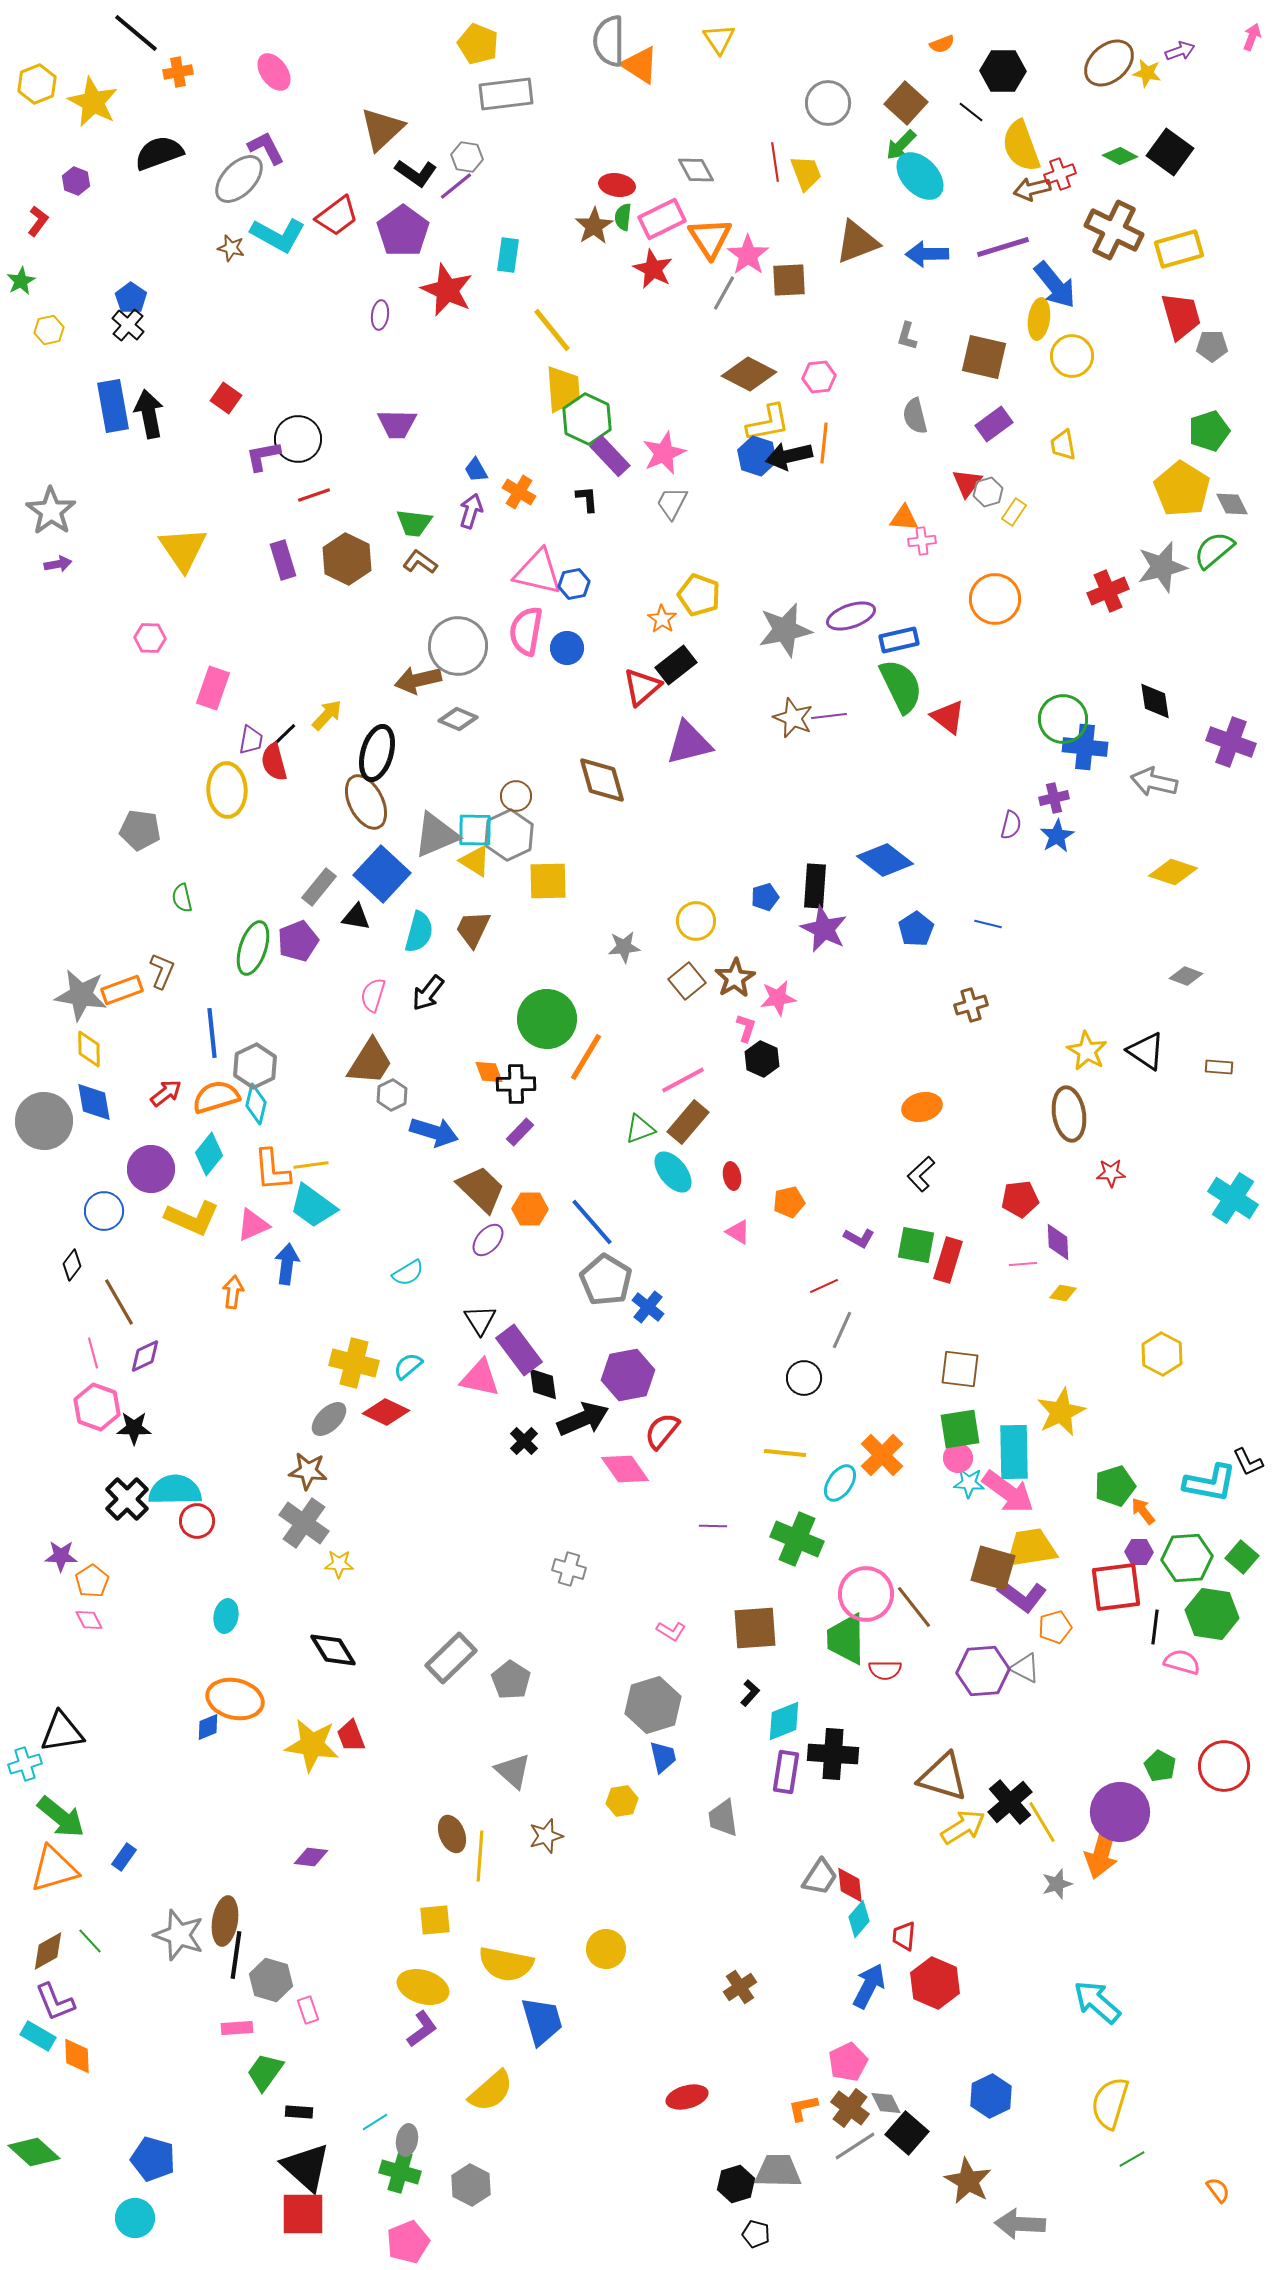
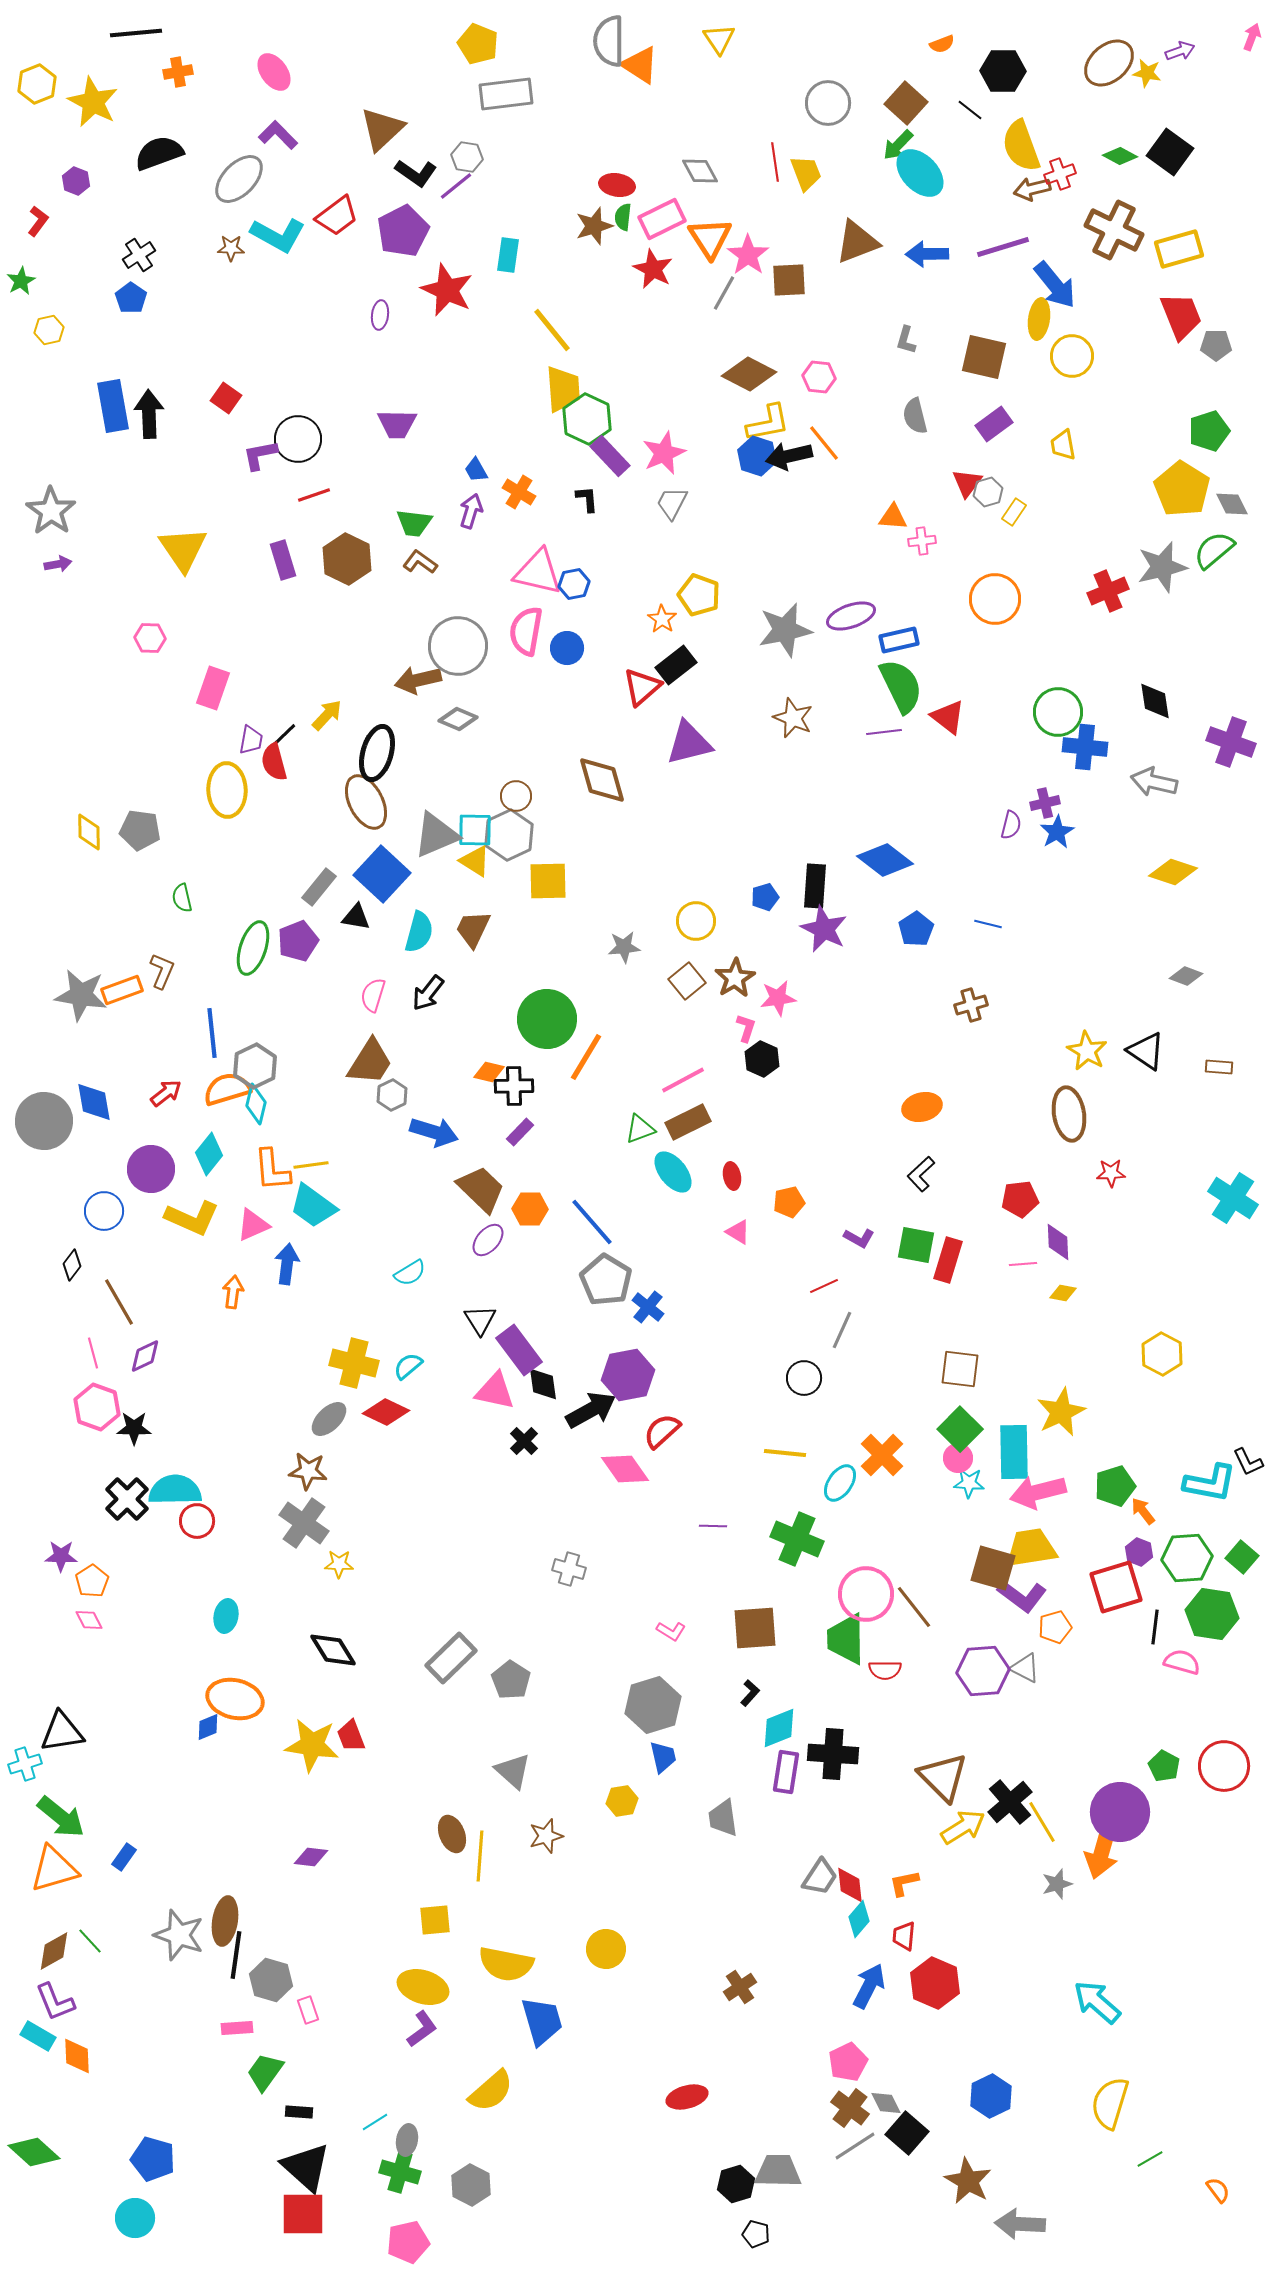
black line at (136, 33): rotated 45 degrees counterclockwise
black line at (971, 112): moved 1 px left, 2 px up
green arrow at (901, 145): moved 3 px left
purple L-shape at (266, 148): moved 12 px right, 13 px up; rotated 18 degrees counterclockwise
gray diamond at (696, 170): moved 4 px right, 1 px down
cyan ellipse at (920, 176): moved 3 px up
brown star at (594, 226): rotated 15 degrees clockwise
purple pentagon at (403, 231): rotated 9 degrees clockwise
brown star at (231, 248): rotated 12 degrees counterclockwise
red trapezoid at (1181, 316): rotated 6 degrees counterclockwise
black cross at (128, 325): moved 11 px right, 70 px up; rotated 16 degrees clockwise
gray L-shape at (907, 336): moved 1 px left, 4 px down
gray pentagon at (1212, 346): moved 4 px right, 1 px up
pink hexagon at (819, 377): rotated 12 degrees clockwise
black arrow at (149, 414): rotated 9 degrees clockwise
orange line at (824, 443): rotated 45 degrees counterclockwise
purple L-shape at (263, 456): moved 3 px left, 1 px up
orange triangle at (904, 518): moved 11 px left, 1 px up
purple line at (829, 716): moved 55 px right, 16 px down
green circle at (1063, 719): moved 5 px left, 7 px up
purple cross at (1054, 798): moved 9 px left, 5 px down
blue star at (1057, 836): moved 4 px up
yellow diamond at (89, 1049): moved 217 px up
orange diamond at (489, 1072): rotated 56 degrees counterclockwise
black cross at (516, 1084): moved 2 px left, 2 px down
orange semicircle at (216, 1097): moved 11 px right, 8 px up
brown rectangle at (688, 1122): rotated 24 degrees clockwise
cyan semicircle at (408, 1273): moved 2 px right
pink triangle at (480, 1378): moved 15 px right, 13 px down
black arrow at (583, 1419): moved 8 px right, 9 px up; rotated 6 degrees counterclockwise
green square at (960, 1429): rotated 36 degrees counterclockwise
red semicircle at (662, 1431): rotated 9 degrees clockwise
pink arrow at (1008, 1492): moved 30 px right; rotated 130 degrees clockwise
purple hexagon at (1139, 1552): rotated 20 degrees clockwise
red square at (1116, 1587): rotated 10 degrees counterclockwise
cyan diamond at (784, 1721): moved 5 px left, 7 px down
green pentagon at (1160, 1766): moved 4 px right
brown triangle at (943, 1777): rotated 28 degrees clockwise
brown diamond at (48, 1951): moved 6 px right
orange L-shape at (803, 2108): moved 101 px right, 225 px up
green line at (1132, 2159): moved 18 px right
pink pentagon at (408, 2242): rotated 9 degrees clockwise
